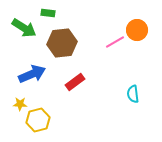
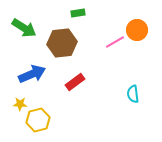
green rectangle: moved 30 px right; rotated 16 degrees counterclockwise
